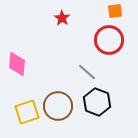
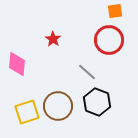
red star: moved 9 px left, 21 px down
